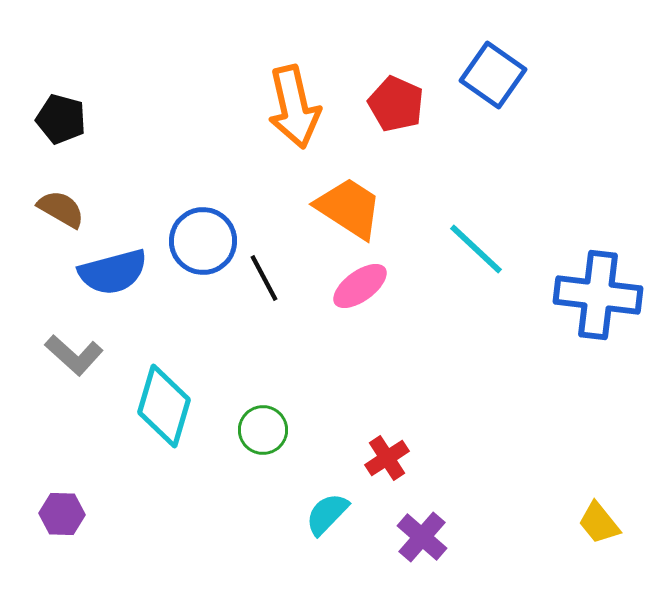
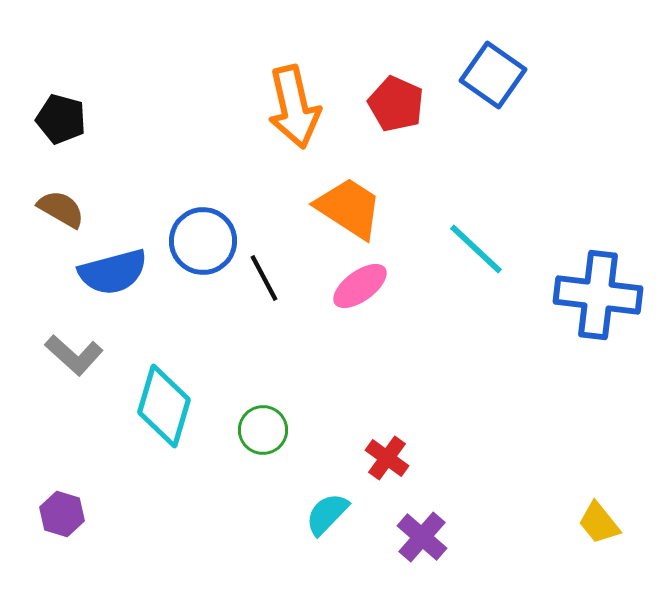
red cross: rotated 21 degrees counterclockwise
purple hexagon: rotated 15 degrees clockwise
